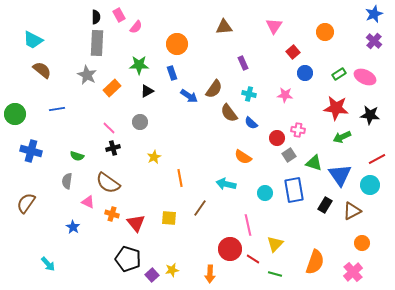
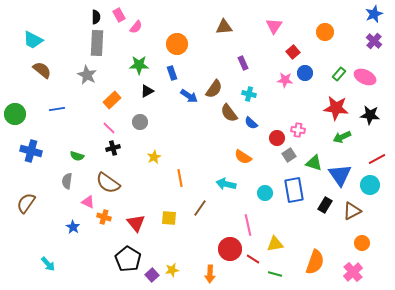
green rectangle at (339, 74): rotated 16 degrees counterclockwise
orange rectangle at (112, 88): moved 12 px down
pink star at (285, 95): moved 15 px up
orange cross at (112, 214): moved 8 px left, 3 px down
yellow triangle at (275, 244): rotated 36 degrees clockwise
black pentagon at (128, 259): rotated 15 degrees clockwise
